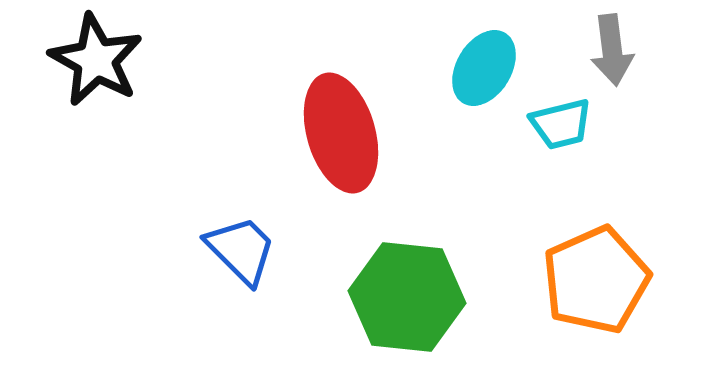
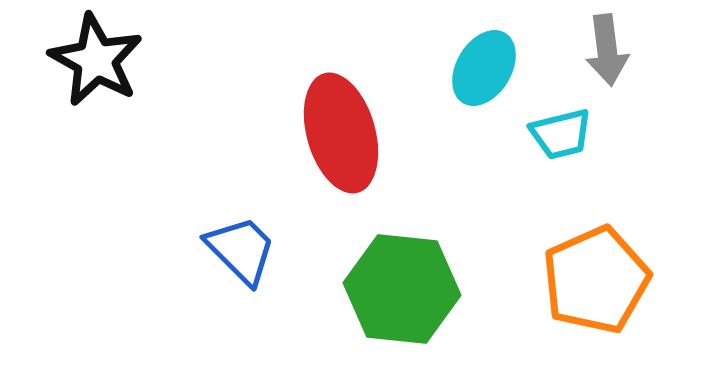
gray arrow: moved 5 px left
cyan trapezoid: moved 10 px down
green hexagon: moved 5 px left, 8 px up
